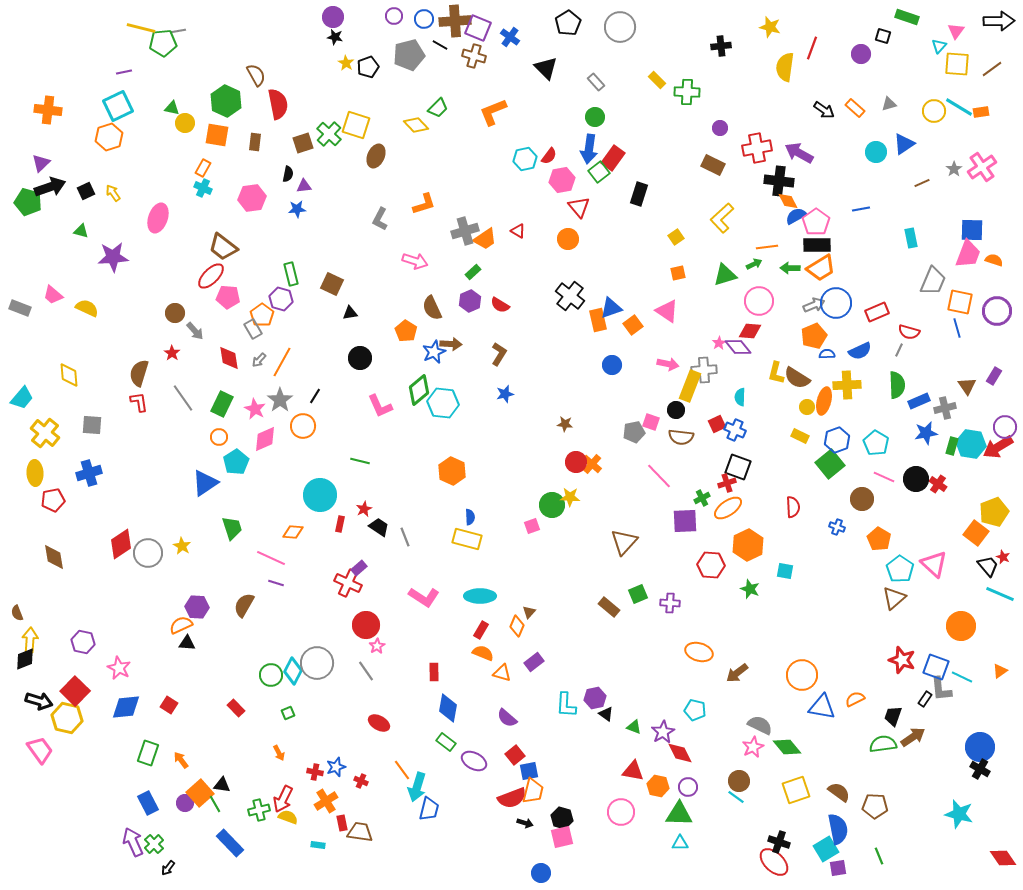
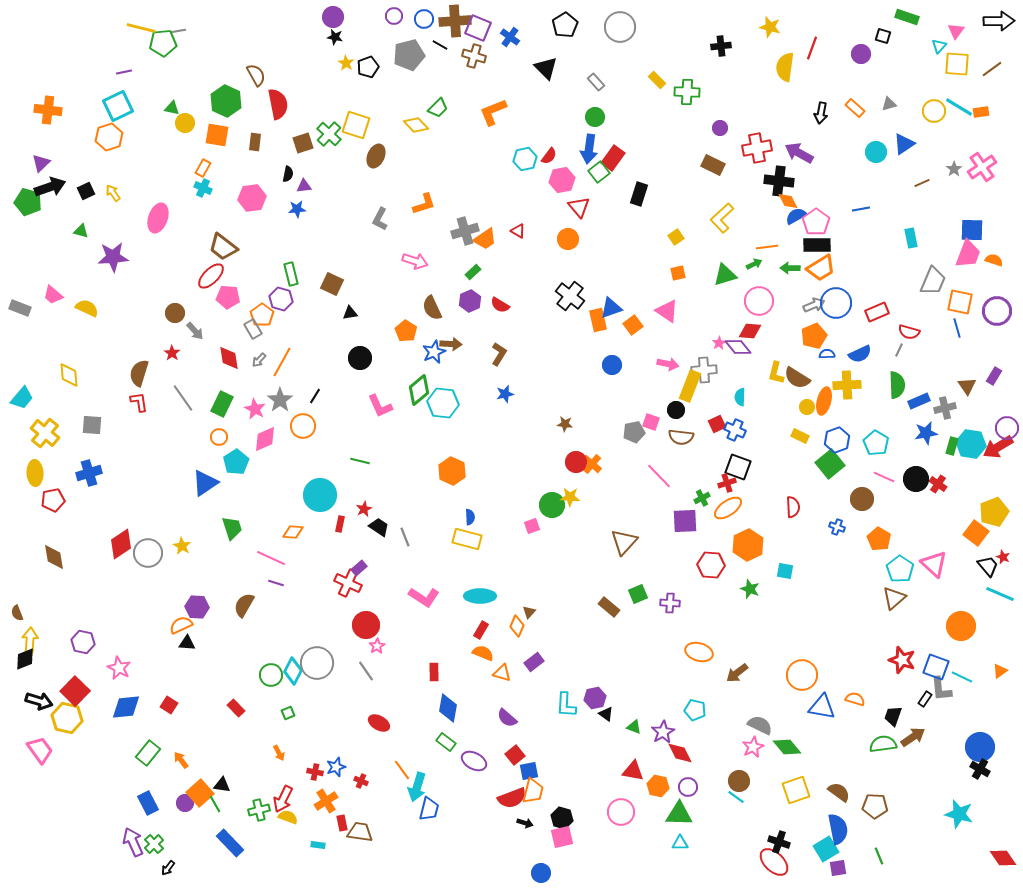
black pentagon at (568, 23): moved 3 px left, 2 px down
black arrow at (824, 110): moved 3 px left, 3 px down; rotated 65 degrees clockwise
blue semicircle at (860, 351): moved 3 px down
purple circle at (1005, 427): moved 2 px right, 1 px down
orange semicircle at (855, 699): rotated 42 degrees clockwise
green rectangle at (148, 753): rotated 20 degrees clockwise
